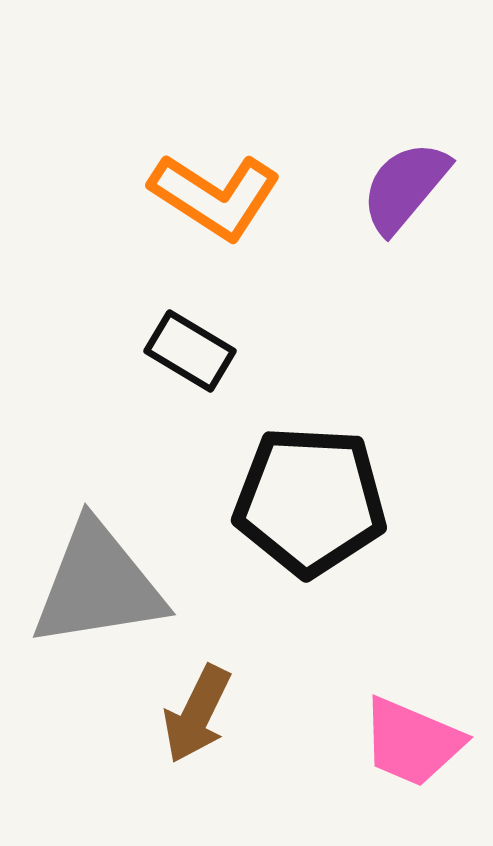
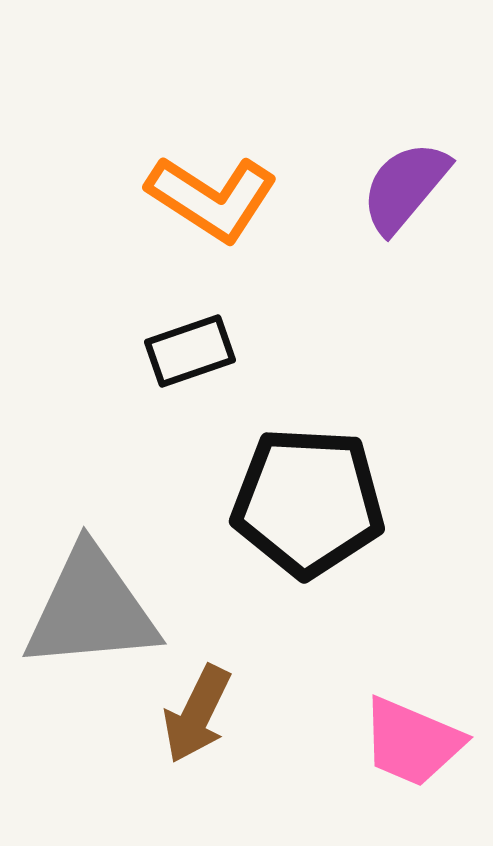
orange L-shape: moved 3 px left, 2 px down
black rectangle: rotated 50 degrees counterclockwise
black pentagon: moved 2 px left, 1 px down
gray triangle: moved 7 px left, 24 px down; rotated 4 degrees clockwise
